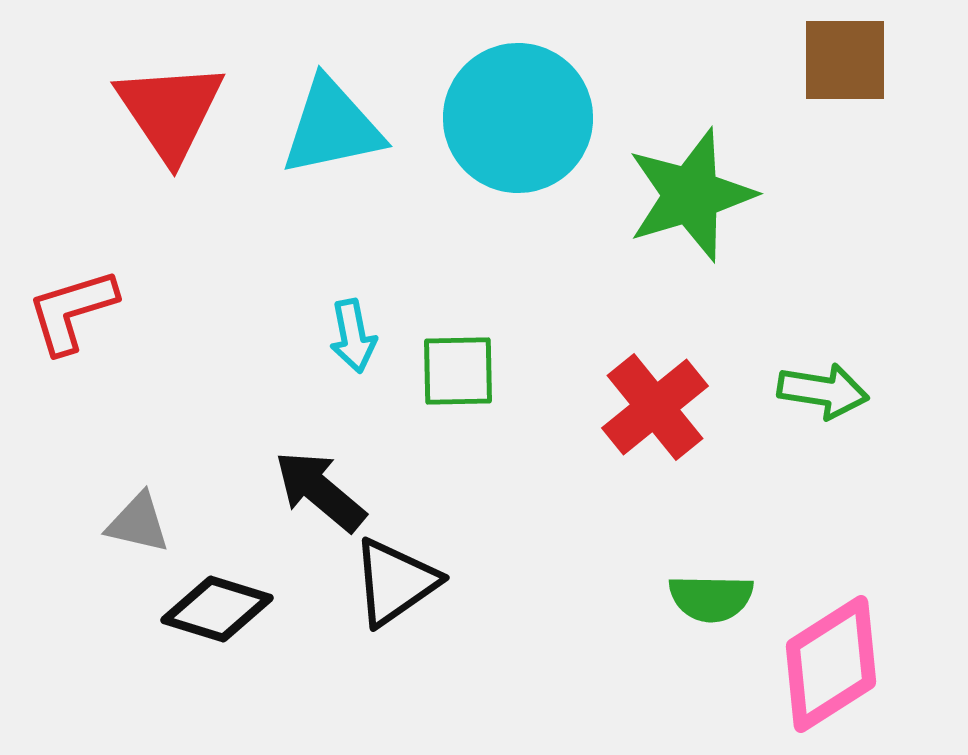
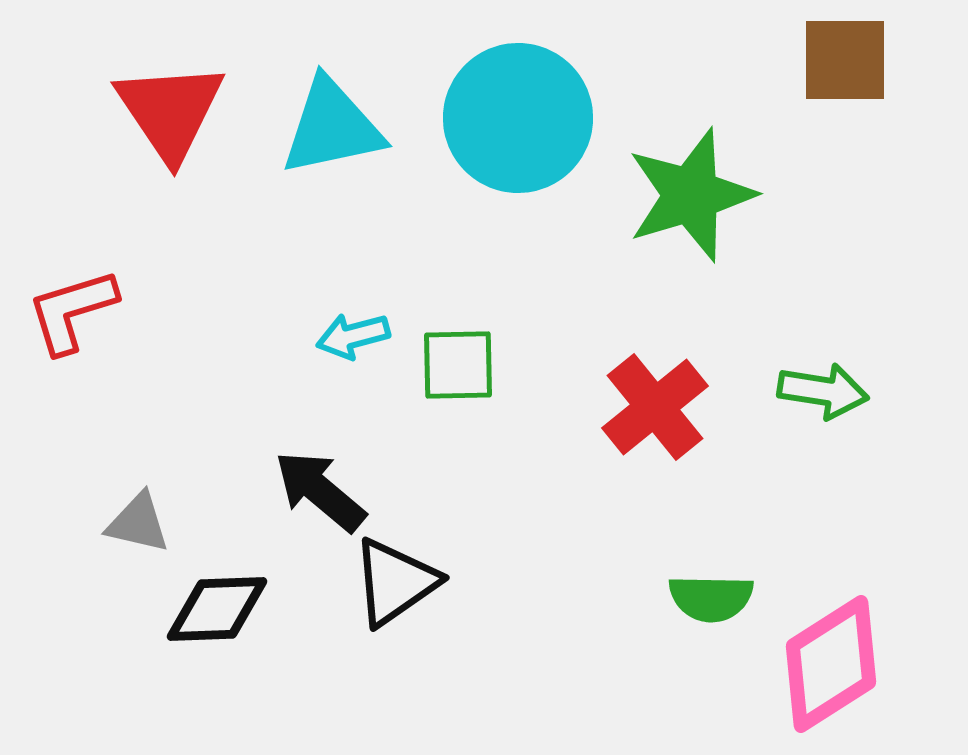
cyan arrow: rotated 86 degrees clockwise
green square: moved 6 px up
black diamond: rotated 19 degrees counterclockwise
